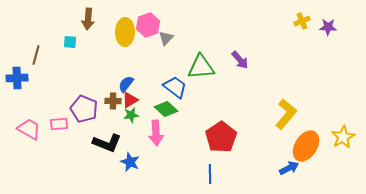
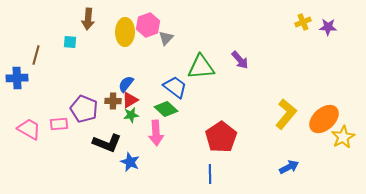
yellow cross: moved 1 px right, 1 px down
orange ellipse: moved 18 px right, 27 px up; rotated 16 degrees clockwise
blue arrow: moved 1 px up
